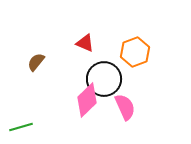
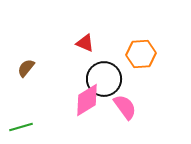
orange hexagon: moved 6 px right, 2 px down; rotated 16 degrees clockwise
brown semicircle: moved 10 px left, 6 px down
pink diamond: rotated 12 degrees clockwise
pink semicircle: rotated 12 degrees counterclockwise
